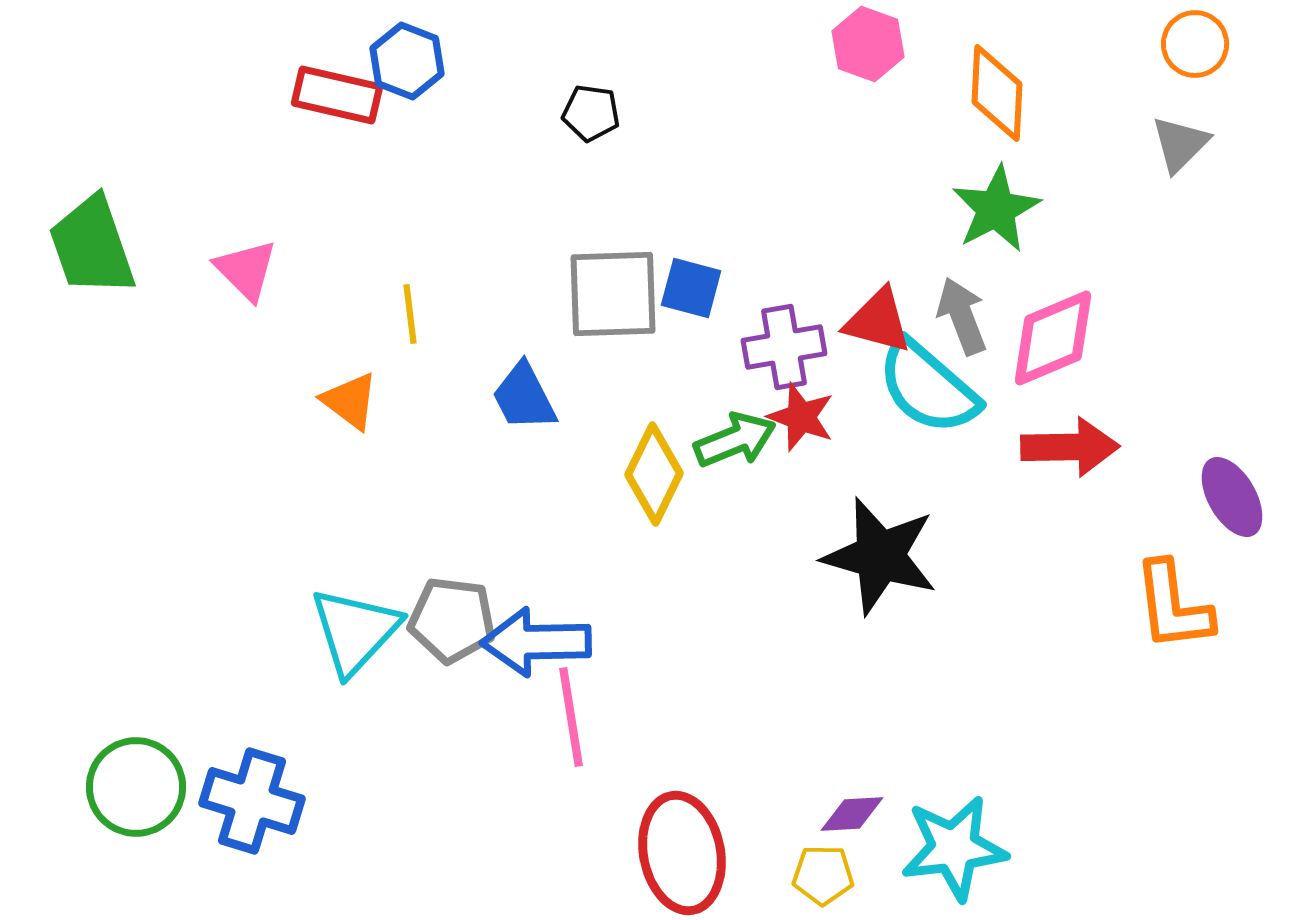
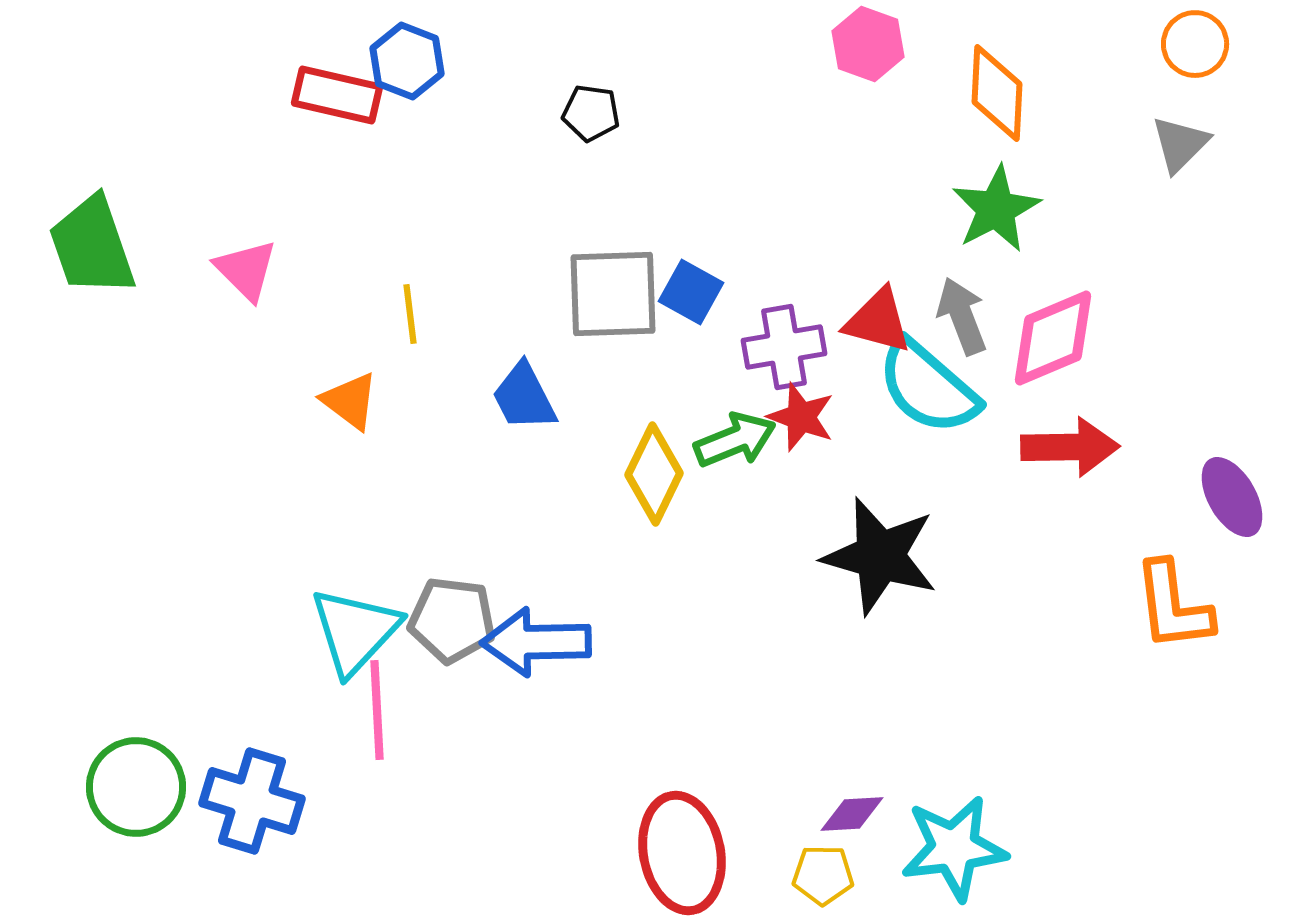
blue square: moved 4 px down; rotated 14 degrees clockwise
pink line: moved 194 px left, 7 px up; rotated 6 degrees clockwise
